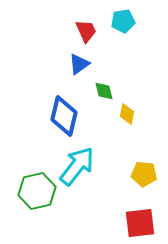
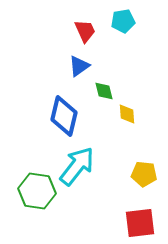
red trapezoid: moved 1 px left
blue triangle: moved 2 px down
yellow diamond: rotated 15 degrees counterclockwise
green hexagon: rotated 21 degrees clockwise
